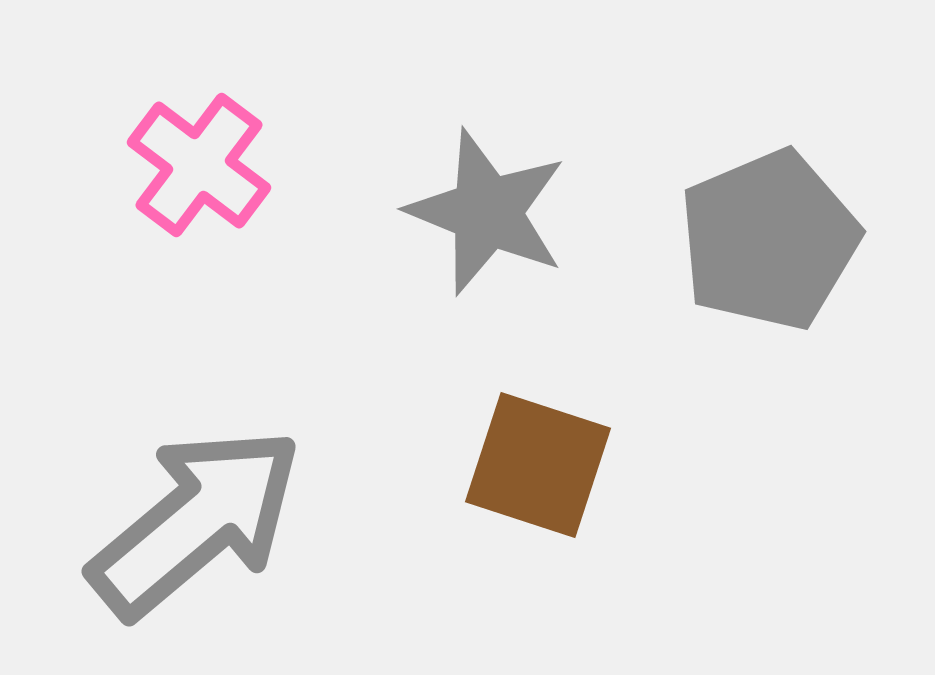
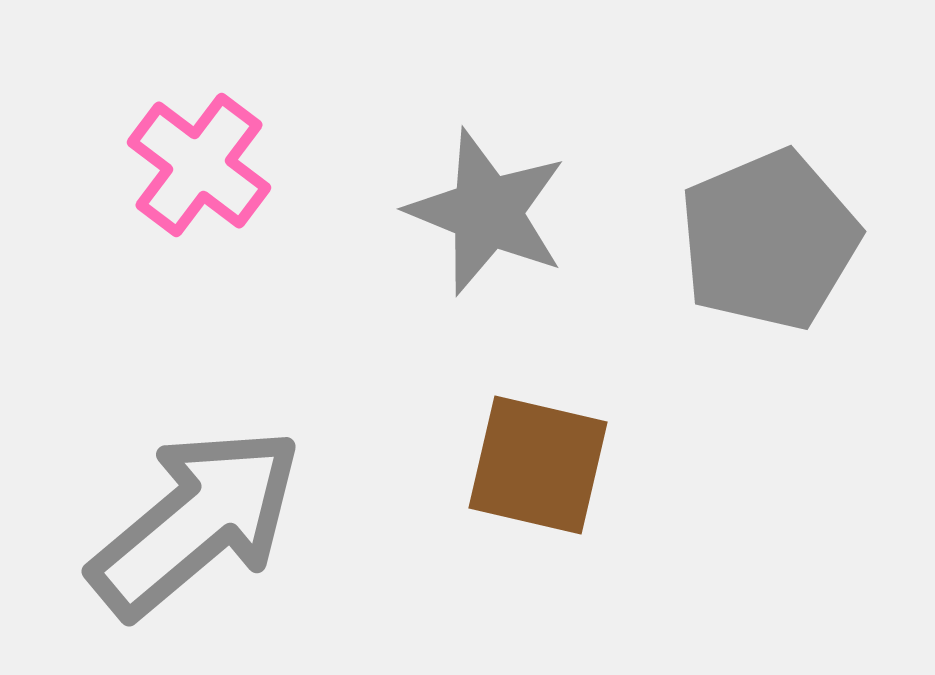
brown square: rotated 5 degrees counterclockwise
